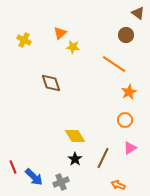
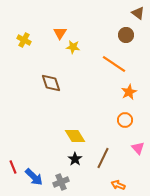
orange triangle: rotated 16 degrees counterclockwise
pink triangle: moved 8 px right; rotated 40 degrees counterclockwise
